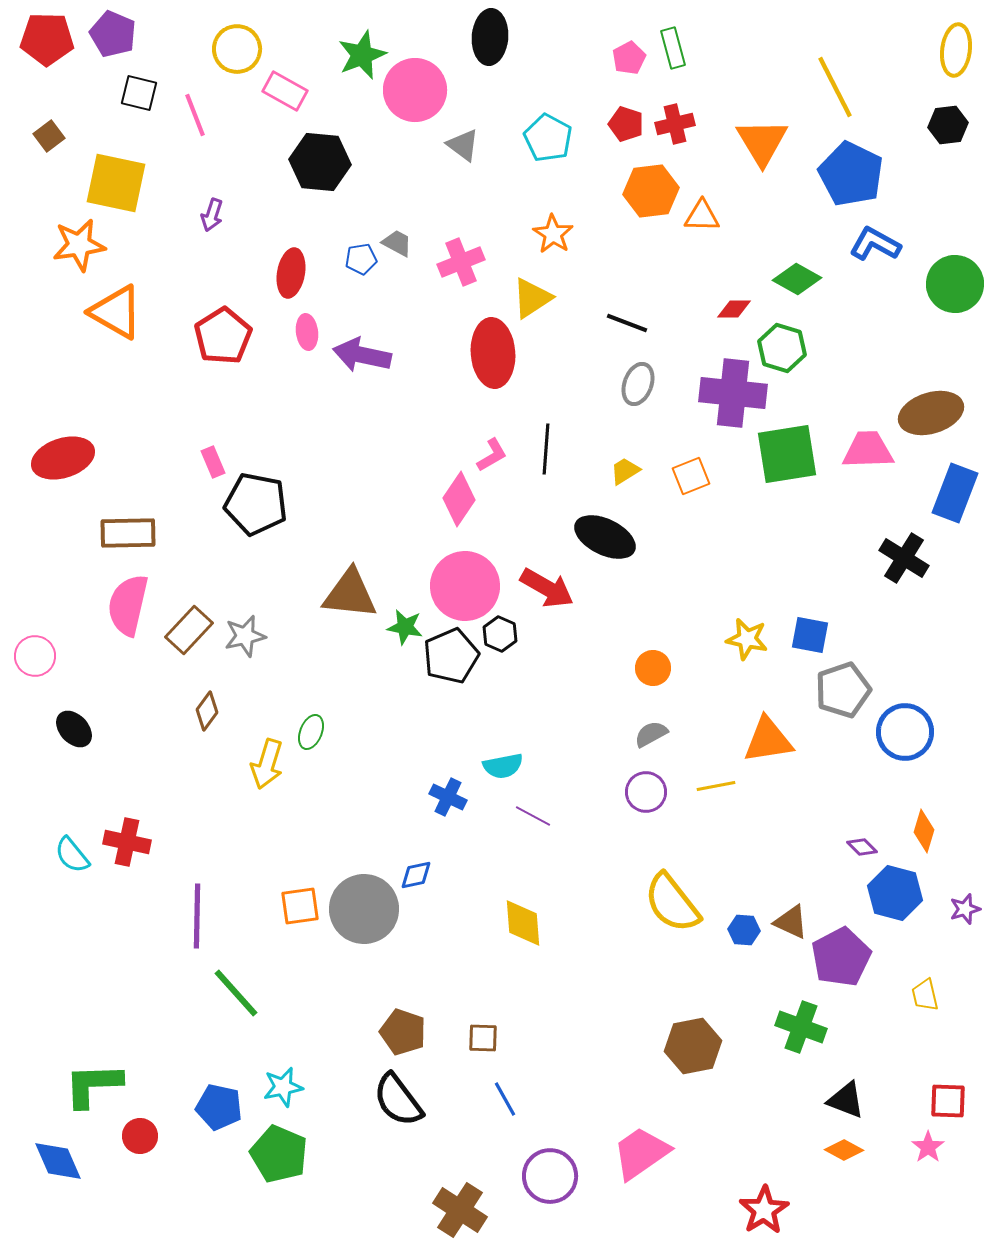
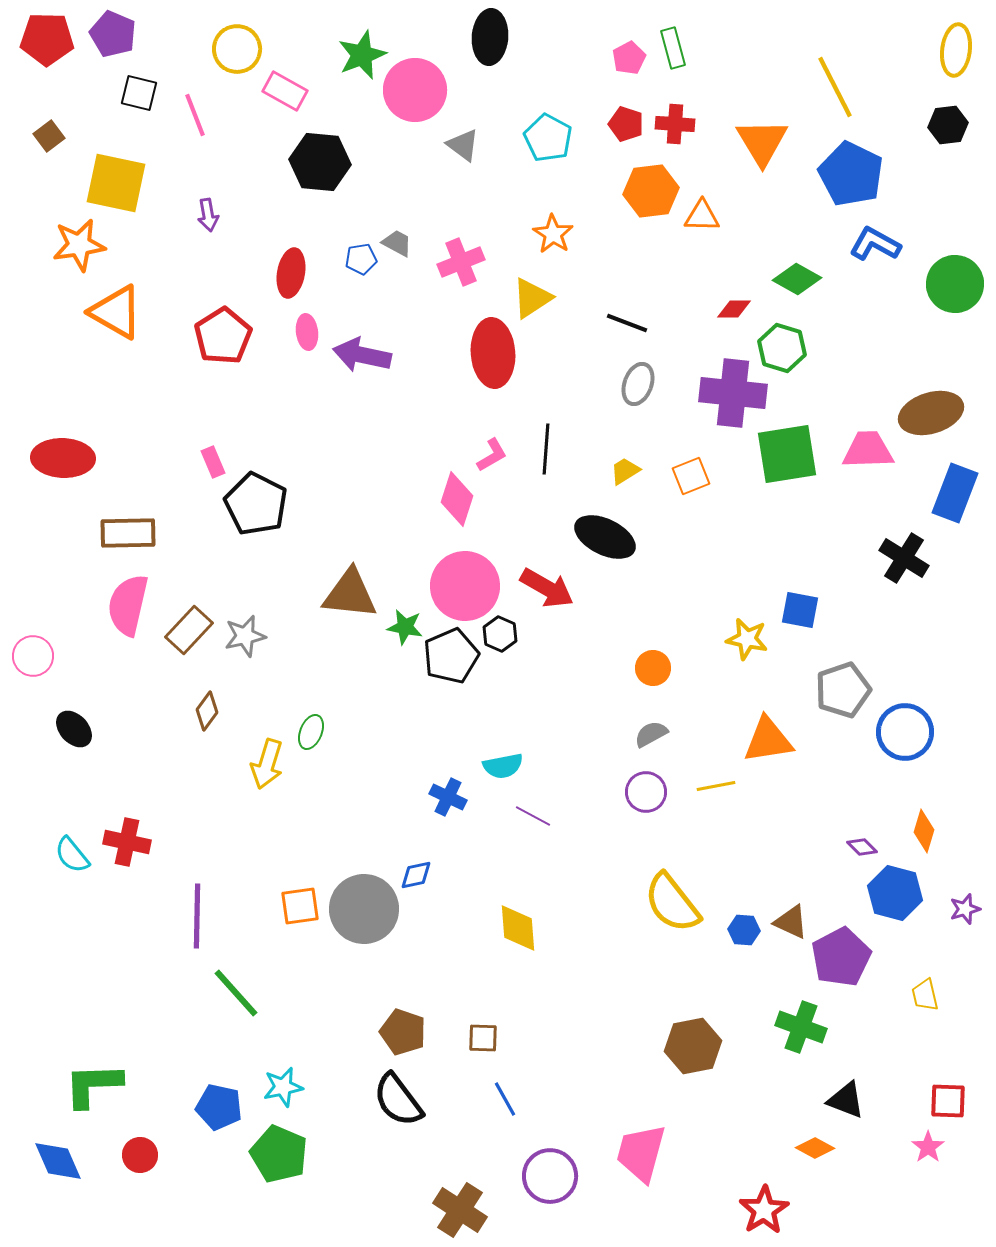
red cross at (675, 124): rotated 18 degrees clockwise
purple arrow at (212, 215): moved 4 px left; rotated 28 degrees counterclockwise
red ellipse at (63, 458): rotated 20 degrees clockwise
pink diamond at (459, 499): moved 2 px left; rotated 16 degrees counterclockwise
black pentagon at (256, 504): rotated 16 degrees clockwise
blue square at (810, 635): moved 10 px left, 25 px up
pink circle at (35, 656): moved 2 px left
yellow diamond at (523, 923): moved 5 px left, 5 px down
red circle at (140, 1136): moved 19 px down
orange diamond at (844, 1150): moved 29 px left, 2 px up
pink trapezoid at (641, 1153): rotated 40 degrees counterclockwise
